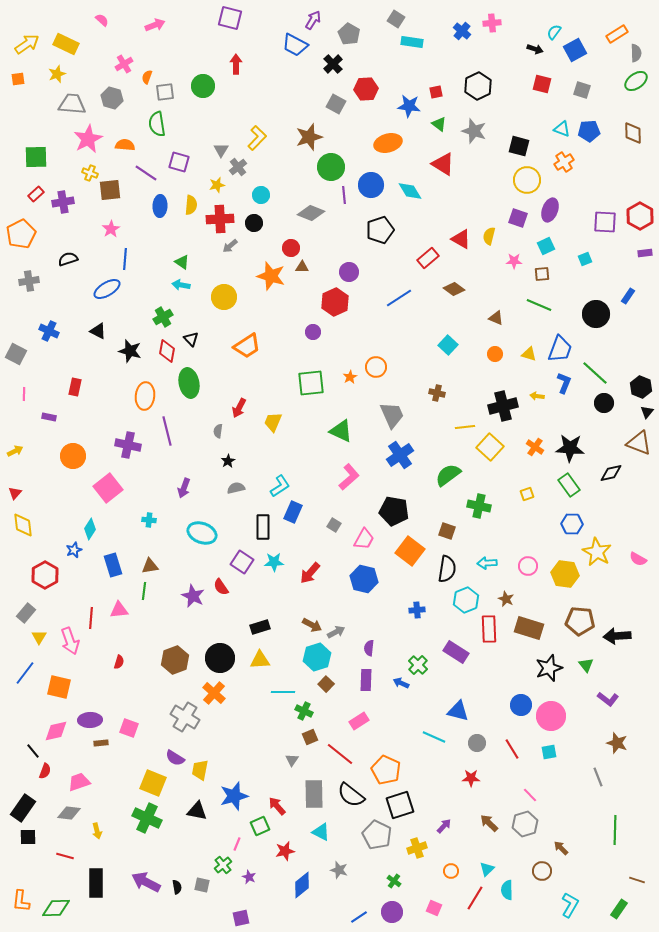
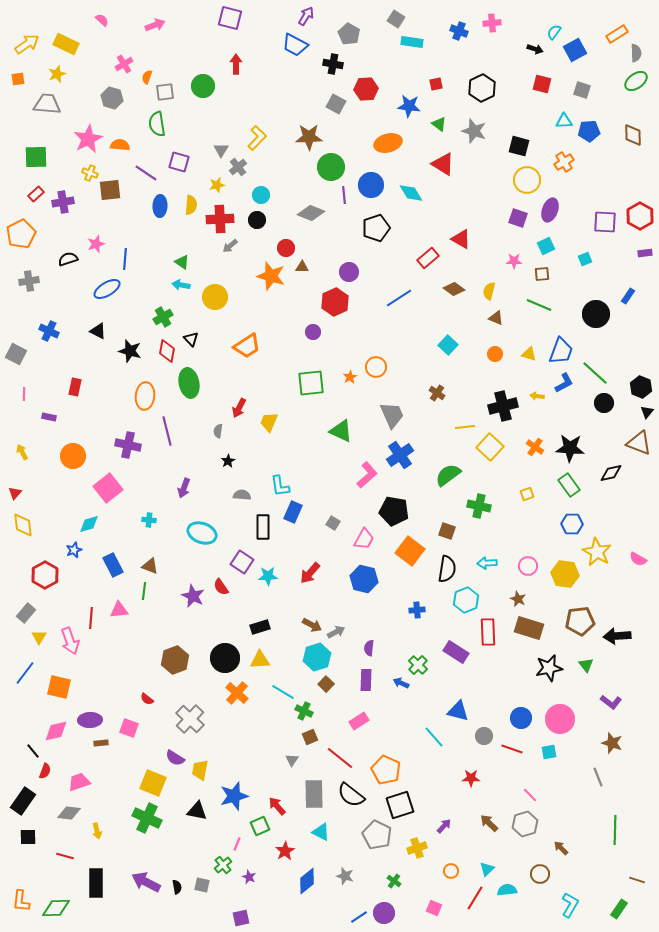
purple arrow at (313, 20): moved 7 px left, 4 px up
blue cross at (462, 31): moved 3 px left; rotated 18 degrees counterclockwise
black cross at (333, 64): rotated 36 degrees counterclockwise
black hexagon at (478, 86): moved 4 px right, 2 px down
red square at (436, 92): moved 8 px up
gray trapezoid at (72, 104): moved 25 px left
cyan triangle at (562, 129): moved 2 px right, 8 px up; rotated 24 degrees counterclockwise
brown diamond at (633, 133): moved 2 px down
brown star at (309, 137): rotated 16 degrees clockwise
orange semicircle at (125, 145): moved 5 px left
cyan diamond at (410, 191): moved 1 px right, 2 px down
black circle at (254, 223): moved 3 px right, 3 px up
pink star at (111, 229): moved 15 px left, 15 px down; rotated 12 degrees clockwise
black pentagon at (380, 230): moved 4 px left, 2 px up
yellow semicircle at (489, 236): moved 55 px down
red circle at (291, 248): moved 5 px left
yellow circle at (224, 297): moved 9 px left
blue trapezoid at (560, 349): moved 1 px right, 2 px down
blue L-shape at (564, 383): rotated 40 degrees clockwise
brown cross at (437, 393): rotated 21 degrees clockwise
yellow trapezoid at (273, 422): moved 4 px left
yellow arrow at (15, 451): moved 7 px right, 1 px down; rotated 91 degrees counterclockwise
pink L-shape at (349, 477): moved 18 px right, 2 px up
cyan L-shape at (280, 486): rotated 115 degrees clockwise
gray semicircle at (236, 488): moved 6 px right, 7 px down; rotated 18 degrees clockwise
gray square at (334, 525): moved 1 px left, 2 px up
cyan diamond at (90, 529): moved 1 px left, 5 px up; rotated 40 degrees clockwise
cyan star at (274, 562): moved 6 px left, 14 px down
blue rectangle at (113, 565): rotated 10 degrees counterclockwise
brown triangle at (150, 566): rotated 30 degrees clockwise
brown star at (506, 599): moved 12 px right
brown pentagon at (580, 621): rotated 12 degrees counterclockwise
red rectangle at (489, 629): moved 1 px left, 3 px down
black circle at (220, 658): moved 5 px right
red semicircle at (119, 662): moved 28 px right, 37 px down; rotated 112 degrees clockwise
black star at (549, 668): rotated 8 degrees clockwise
cyan line at (283, 692): rotated 30 degrees clockwise
orange cross at (214, 693): moved 23 px right
purple L-shape at (608, 699): moved 3 px right, 3 px down
blue circle at (521, 705): moved 13 px down
pink circle at (551, 716): moved 9 px right, 3 px down
gray cross at (185, 717): moved 5 px right, 2 px down; rotated 12 degrees clockwise
cyan line at (434, 737): rotated 25 degrees clockwise
gray circle at (477, 743): moved 7 px right, 7 px up
brown star at (617, 743): moved 5 px left
red line at (512, 749): rotated 40 degrees counterclockwise
red line at (340, 754): moved 4 px down
black rectangle at (23, 808): moved 7 px up
red star at (285, 851): rotated 18 degrees counterclockwise
gray star at (339, 870): moved 6 px right, 6 px down
brown circle at (542, 871): moved 2 px left, 3 px down
blue diamond at (302, 885): moved 5 px right, 4 px up
cyan semicircle at (507, 890): rotated 84 degrees clockwise
purple circle at (392, 912): moved 8 px left, 1 px down
